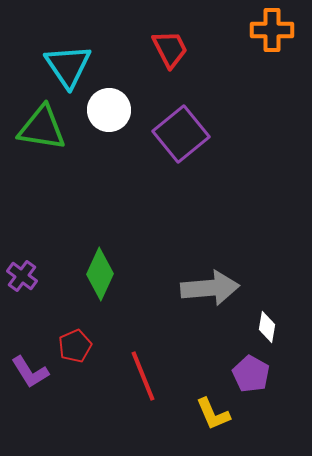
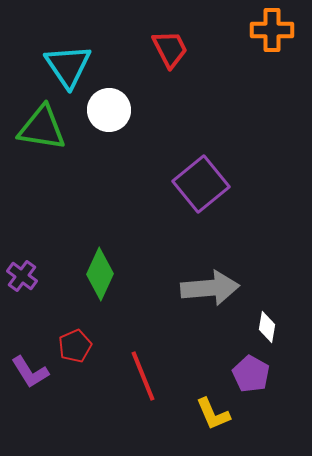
purple square: moved 20 px right, 50 px down
